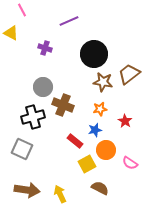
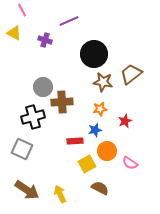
yellow triangle: moved 3 px right
purple cross: moved 8 px up
brown trapezoid: moved 2 px right
brown cross: moved 1 px left, 3 px up; rotated 25 degrees counterclockwise
red star: rotated 16 degrees clockwise
red rectangle: rotated 42 degrees counterclockwise
orange circle: moved 1 px right, 1 px down
brown arrow: rotated 25 degrees clockwise
